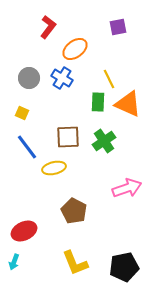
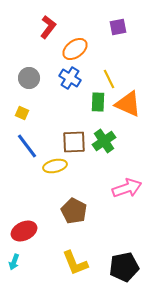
blue cross: moved 8 px right
brown square: moved 6 px right, 5 px down
blue line: moved 1 px up
yellow ellipse: moved 1 px right, 2 px up
